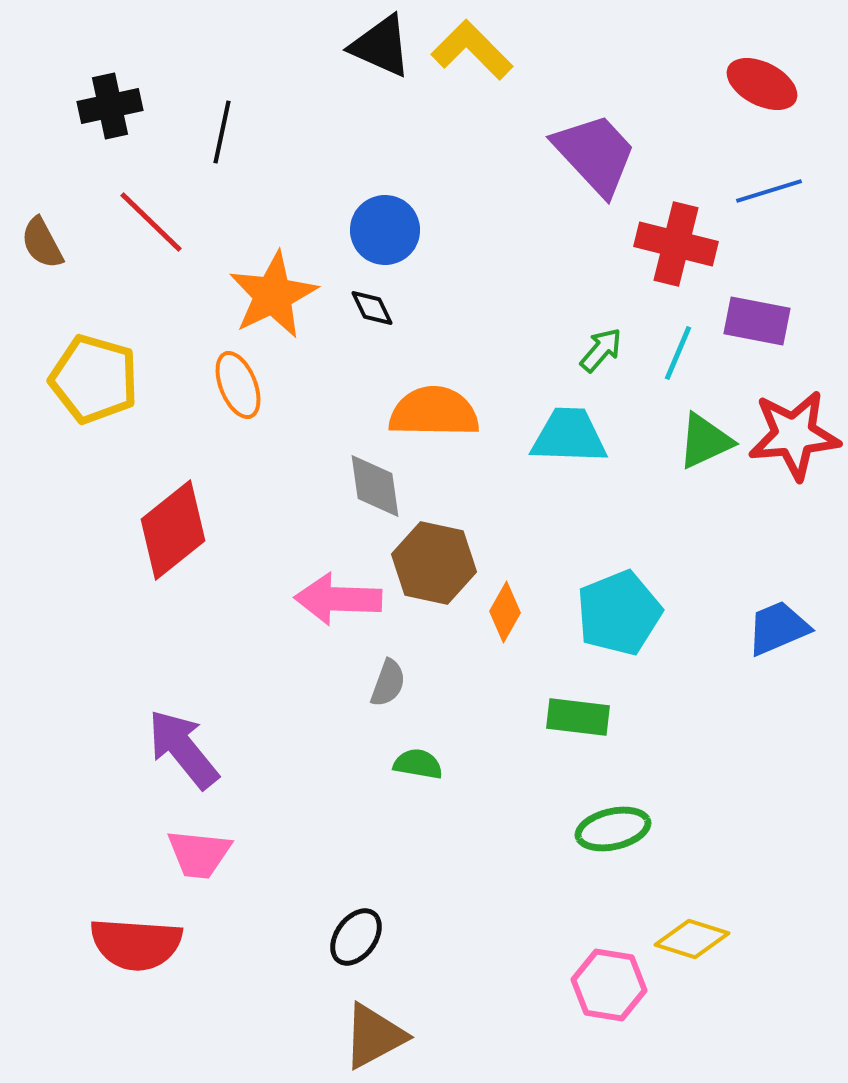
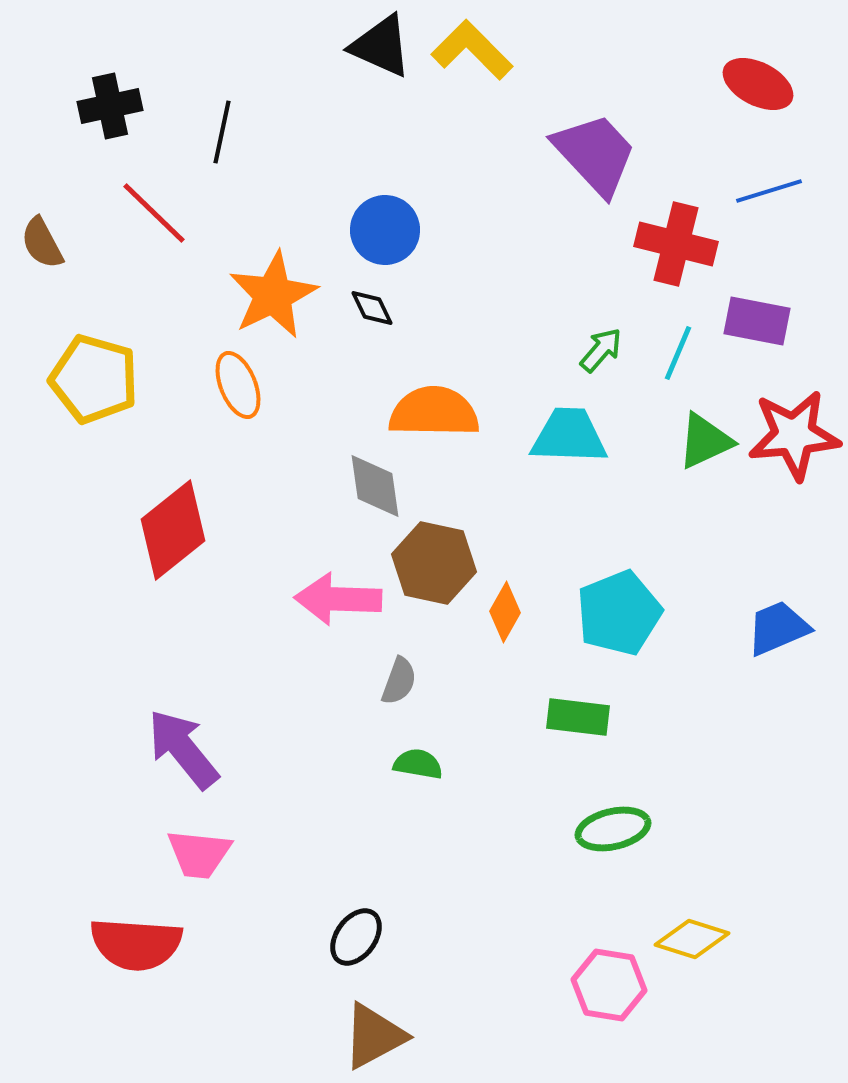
red ellipse: moved 4 px left
red line: moved 3 px right, 9 px up
gray semicircle: moved 11 px right, 2 px up
